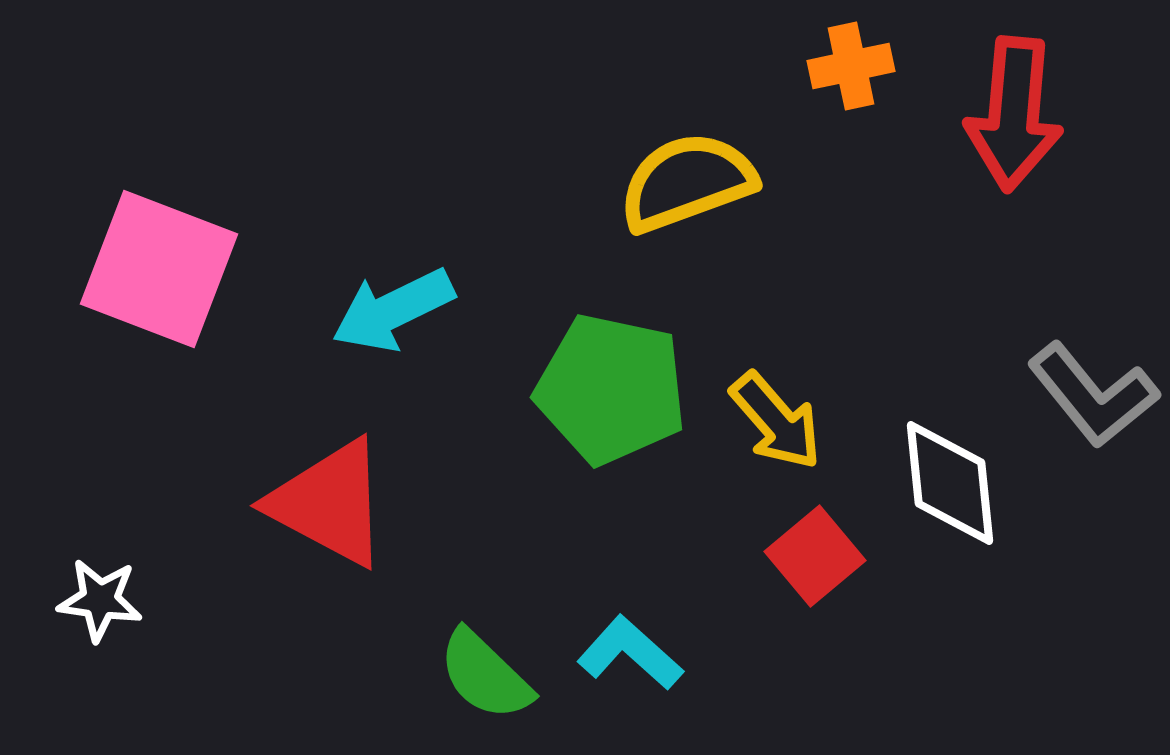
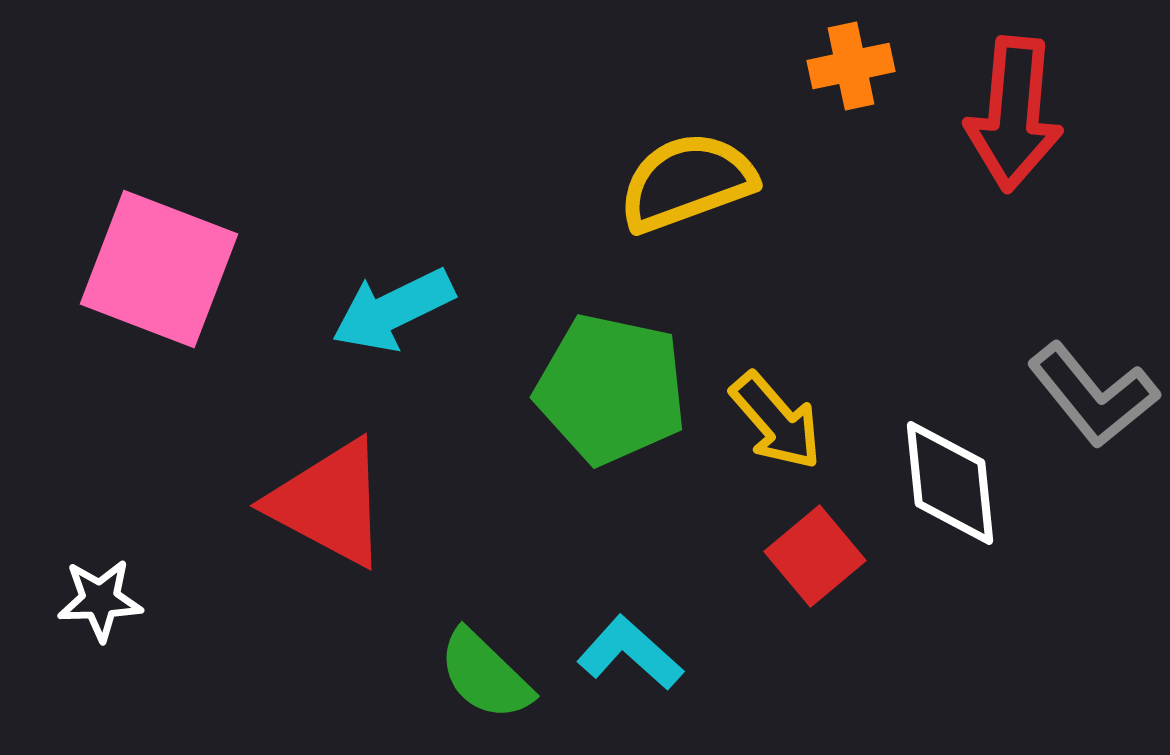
white star: rotated 10 degrees counterclockwise
